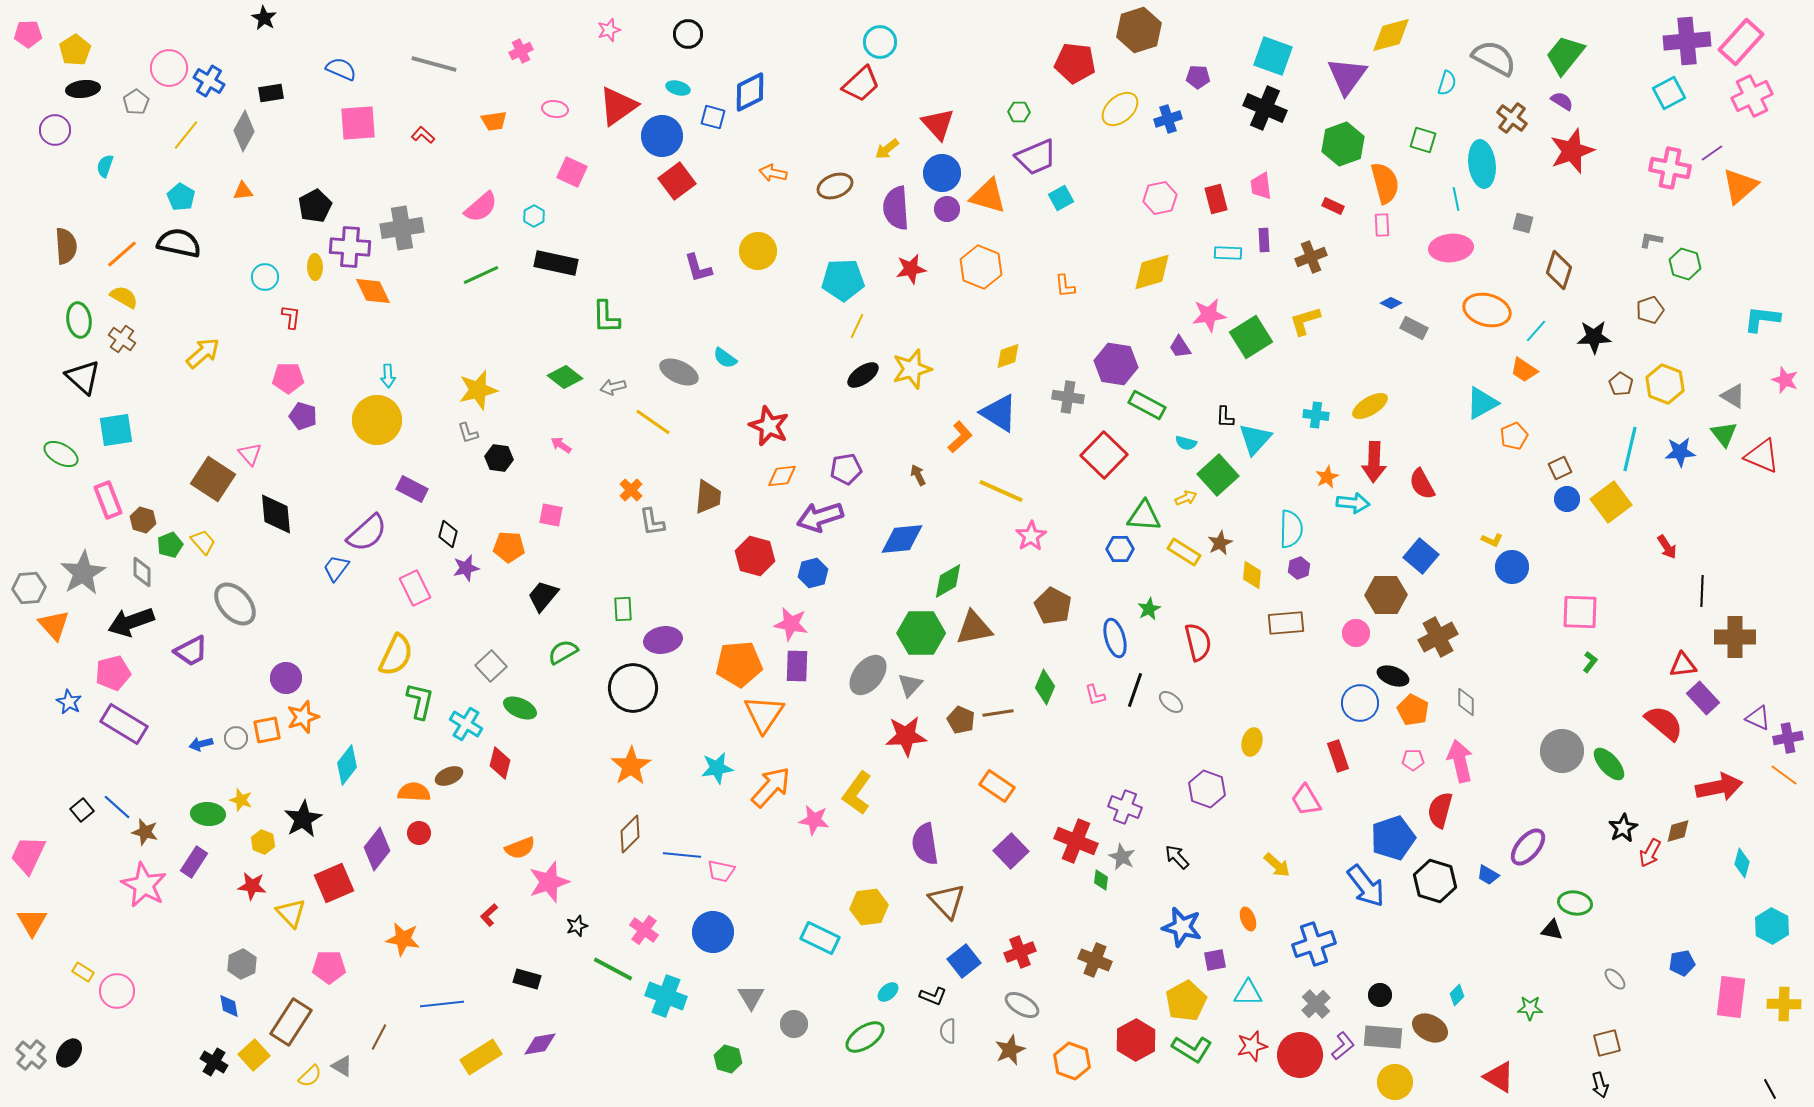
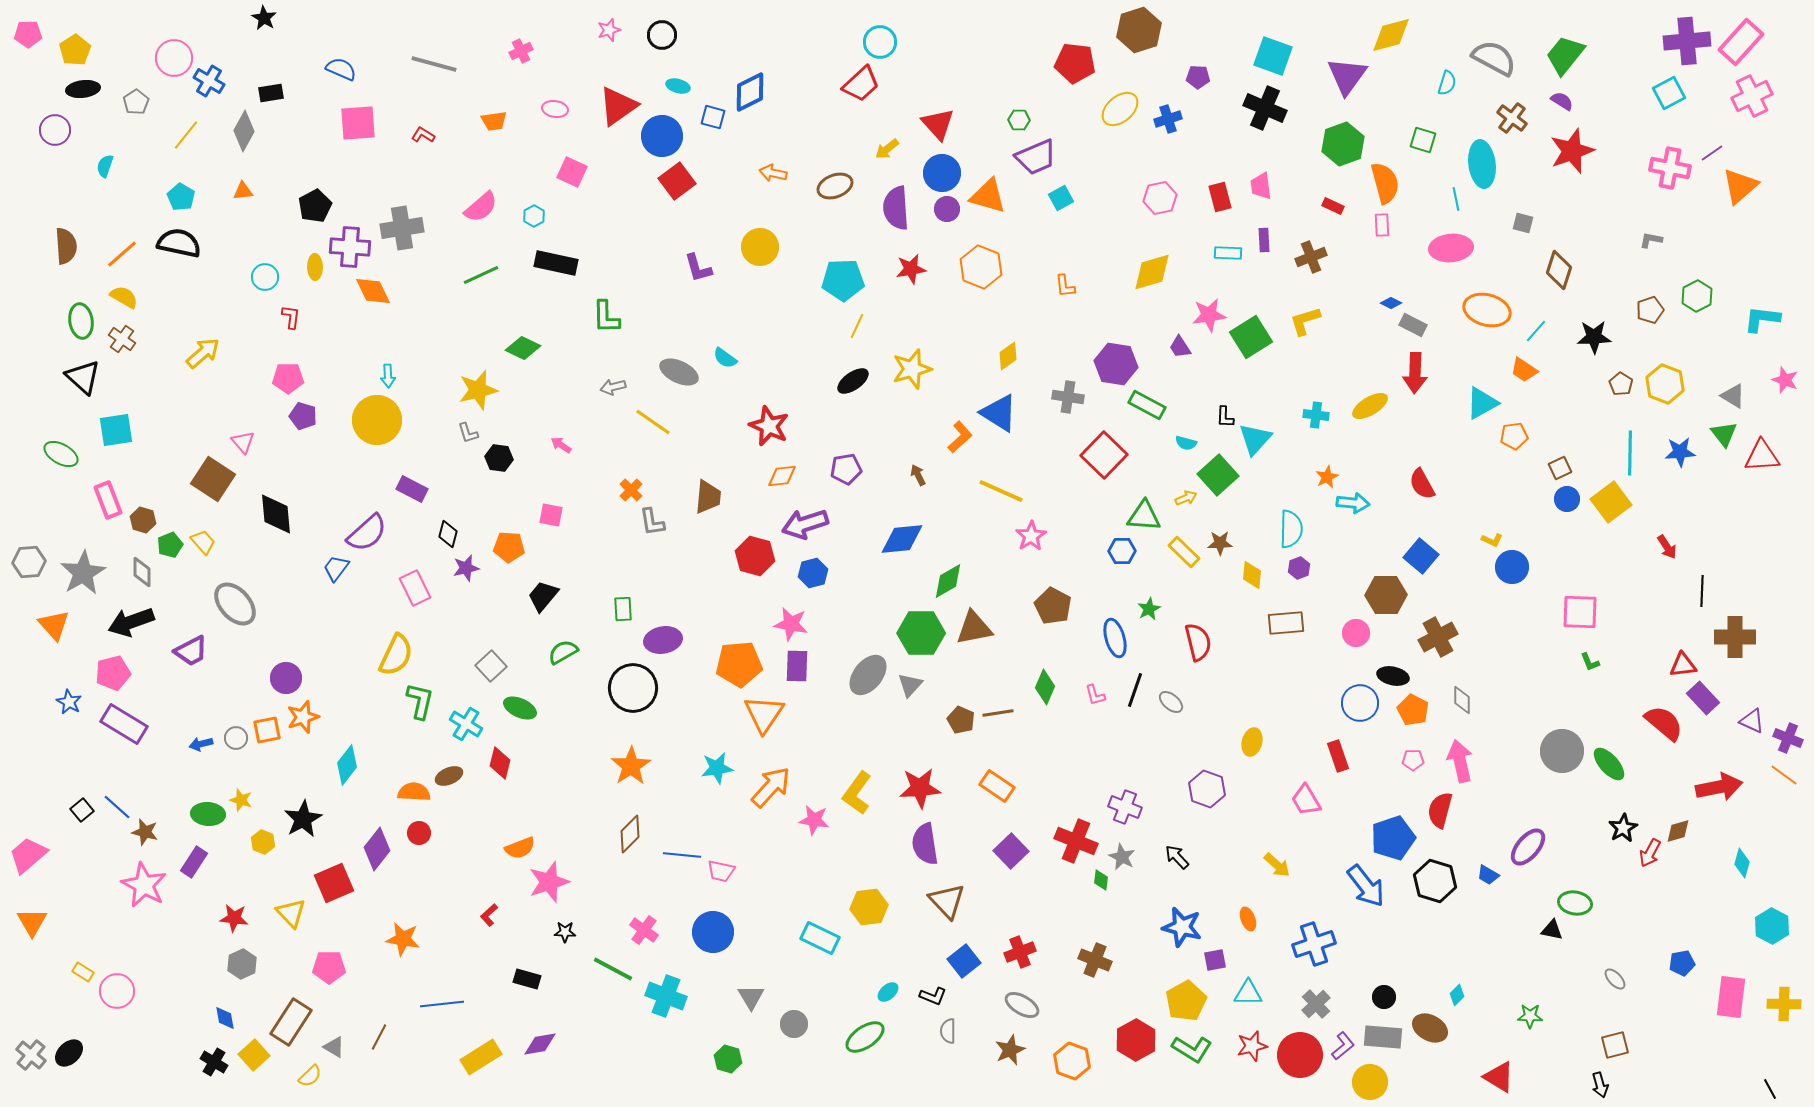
black circle at (688, 34): moved 26 px left, 1 px down
pink circle at (169, 68): moved 5 px right, 10 px up
cyan ellipse at (678, 88): moved 2 px up
green hexagon at (1019, 112): moved 8 px down
red L-shape at (423, 135): rotated 10 degrees counterclockwise
red rectangle at (1216, 199): moved 4 px right, 2 px up
yellow circle at (758, 251): moved 2 px right, 4 px up
green hexagon at (1685, 264): moved 12 px right, 32 px down; rotated 16 degrees clockwise
green ellipse at (79, 320): moved 2 px right, 1 px down
gray rectangle at (1414, 328): moved 1 px left, 3 px up
yellow diamond at (1008, 356): rotated 16 degrees counterclockwise
black ellipse at (863, 375): moved 10 px left, 6 px down
green diamond at (565, 377): moved 42 px left, 29 px up; rotated 12 degrees counterclockwise
orange pentagon at (1514, 436): rotated 16 degrees clockwise
cyan line at (1630, 449): moved 4 px down; rotated 12 degrees counterclockwise
pink triangle at (250, 454): moved 7 px left, 12 px up
red triangle at (1762, 456): rotated 27 degrees counterclockwise
red arrow at (1374, 462): moved 41 px right, 89 px up
purple arrow at (820, 517): moved 15 px left, 7 px down
brown star at (1220, 543): rotated 25 degrees clockwise
blue hexagon at (1120, 549): moved 2 px right, 2 px down
yellow rectangle at (1184, 552): rotated 12 degrees clockwise
gray hexagon at (29, 588): moved 26 px up
green L-shape at (1590, 662): rotated 120 degrees clockwise
black ellipse at (1393, 676): rotated 8 degrees counterclockwise
gray diamond at (1466, 702): moved 4 px left, 2 px up
purple triangle at (1758, 718): moved 6 px left, 3 px down
red star at (906, 736): moved 14 px right, 52 px down
purple cross at (1788, 738): rotated 32 degrees clockwise
pink trapezoid at (28, 855): rotated 24 degrees clockwise
red star at (252, 886): moved 18 px left, 32 px down
black star at (577, 926): moved 12 px left, 6 px down; rotated 20 degrees clockwise
black circle at (1380, 995): moved 4 px right, 2 px down
blue diamond at (229, 1006): moved 4 px left, 12 px down
green star at (1530, 1008): moved 8 px down
brown square at (1607, 1043): moved 8 px right, 2 px down
black ellipse at (69, 1053): rotated 12 degrees clockwise
gray triangle at (342, 1066): moved 8 px left, 19 px up
yellow circle at (1395, 1082): moved 25 px left
